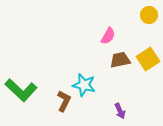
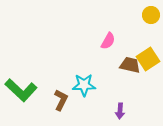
yellow circle: moved 2 px right
pink semicircle: moved 5 px down
brown trapezoid: moved 10 px right, 5 px down; rotated 25 degrees clockwise
cyan star: rotated 15 degrees counterclockwise
brown L-shape: moved 3 px left, 1 px up
purple arrow: rotated 28 degrees clockwise
